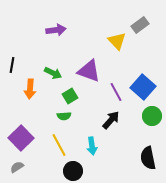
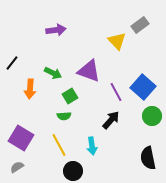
black line: moved 2 px up; rotated 28 degrees clockwise
purple square: rotated 15 degrees counterclockwise
